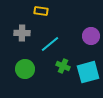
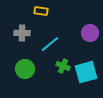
purple circle: moved 1 px left, 3 px up
cyan square: moved 2 px left
